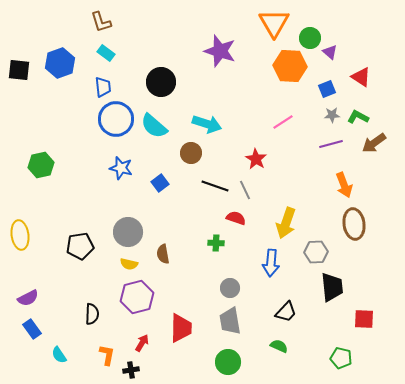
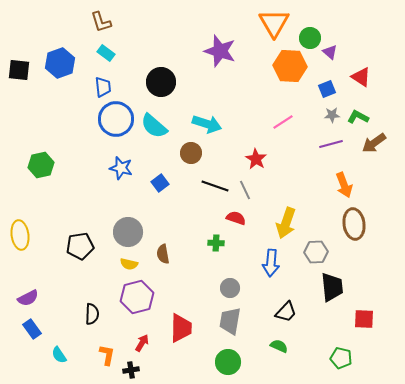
gray trapezoid at (230, 321): rotated 20 degrees clockwise
